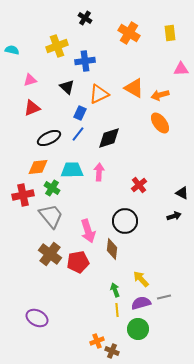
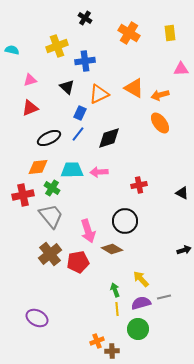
red triangle at (32, 108): moved 2 px left
pink arrow at (99, 172): rotated 96 degrees counterclockwise
red cross at (139, 185): rotated 28 degrees clockwise
black arrow at (174, 216): moved 10 px right, 34 px down
brown diamond at (112, 249): rotated 65 degrees counterclockwise
brown cross at (50, 254): rotated 15 degrees clockwise
yellow line at (117, 310): moved 1 px up
brown cross at (112, 351): rotated 24 degrees counterclockwise
